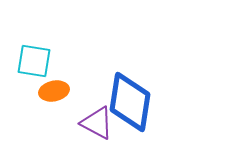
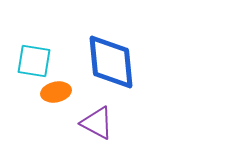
orange ellipse: moved 2 px right, 1 px down
blue diamond: moved 19 px left, 40 px up; rotated 14 degrees counterclockwise
